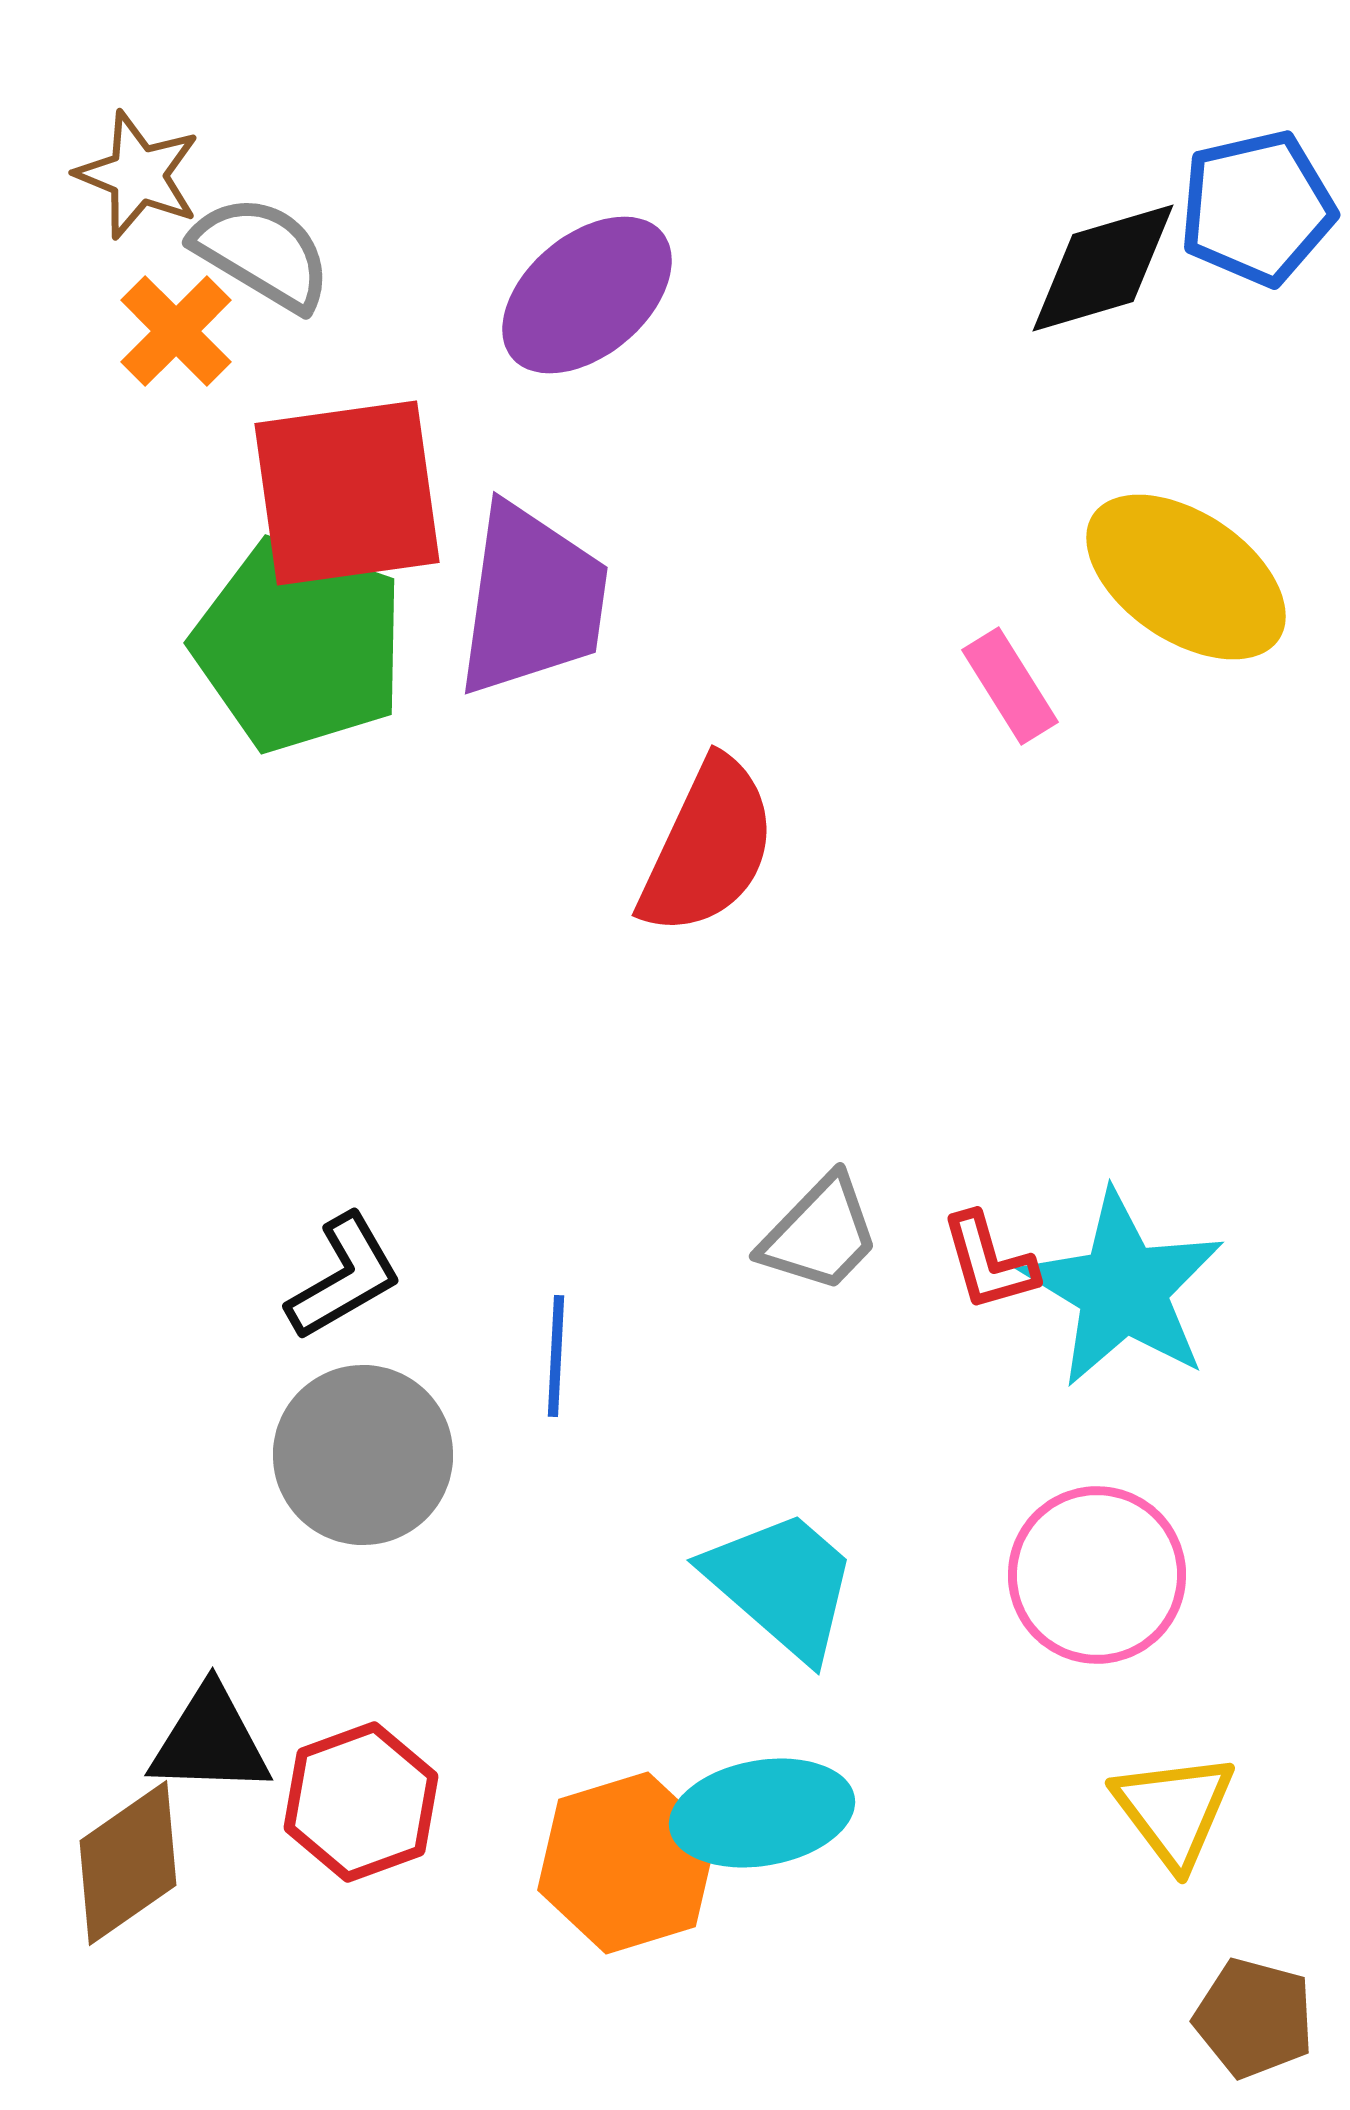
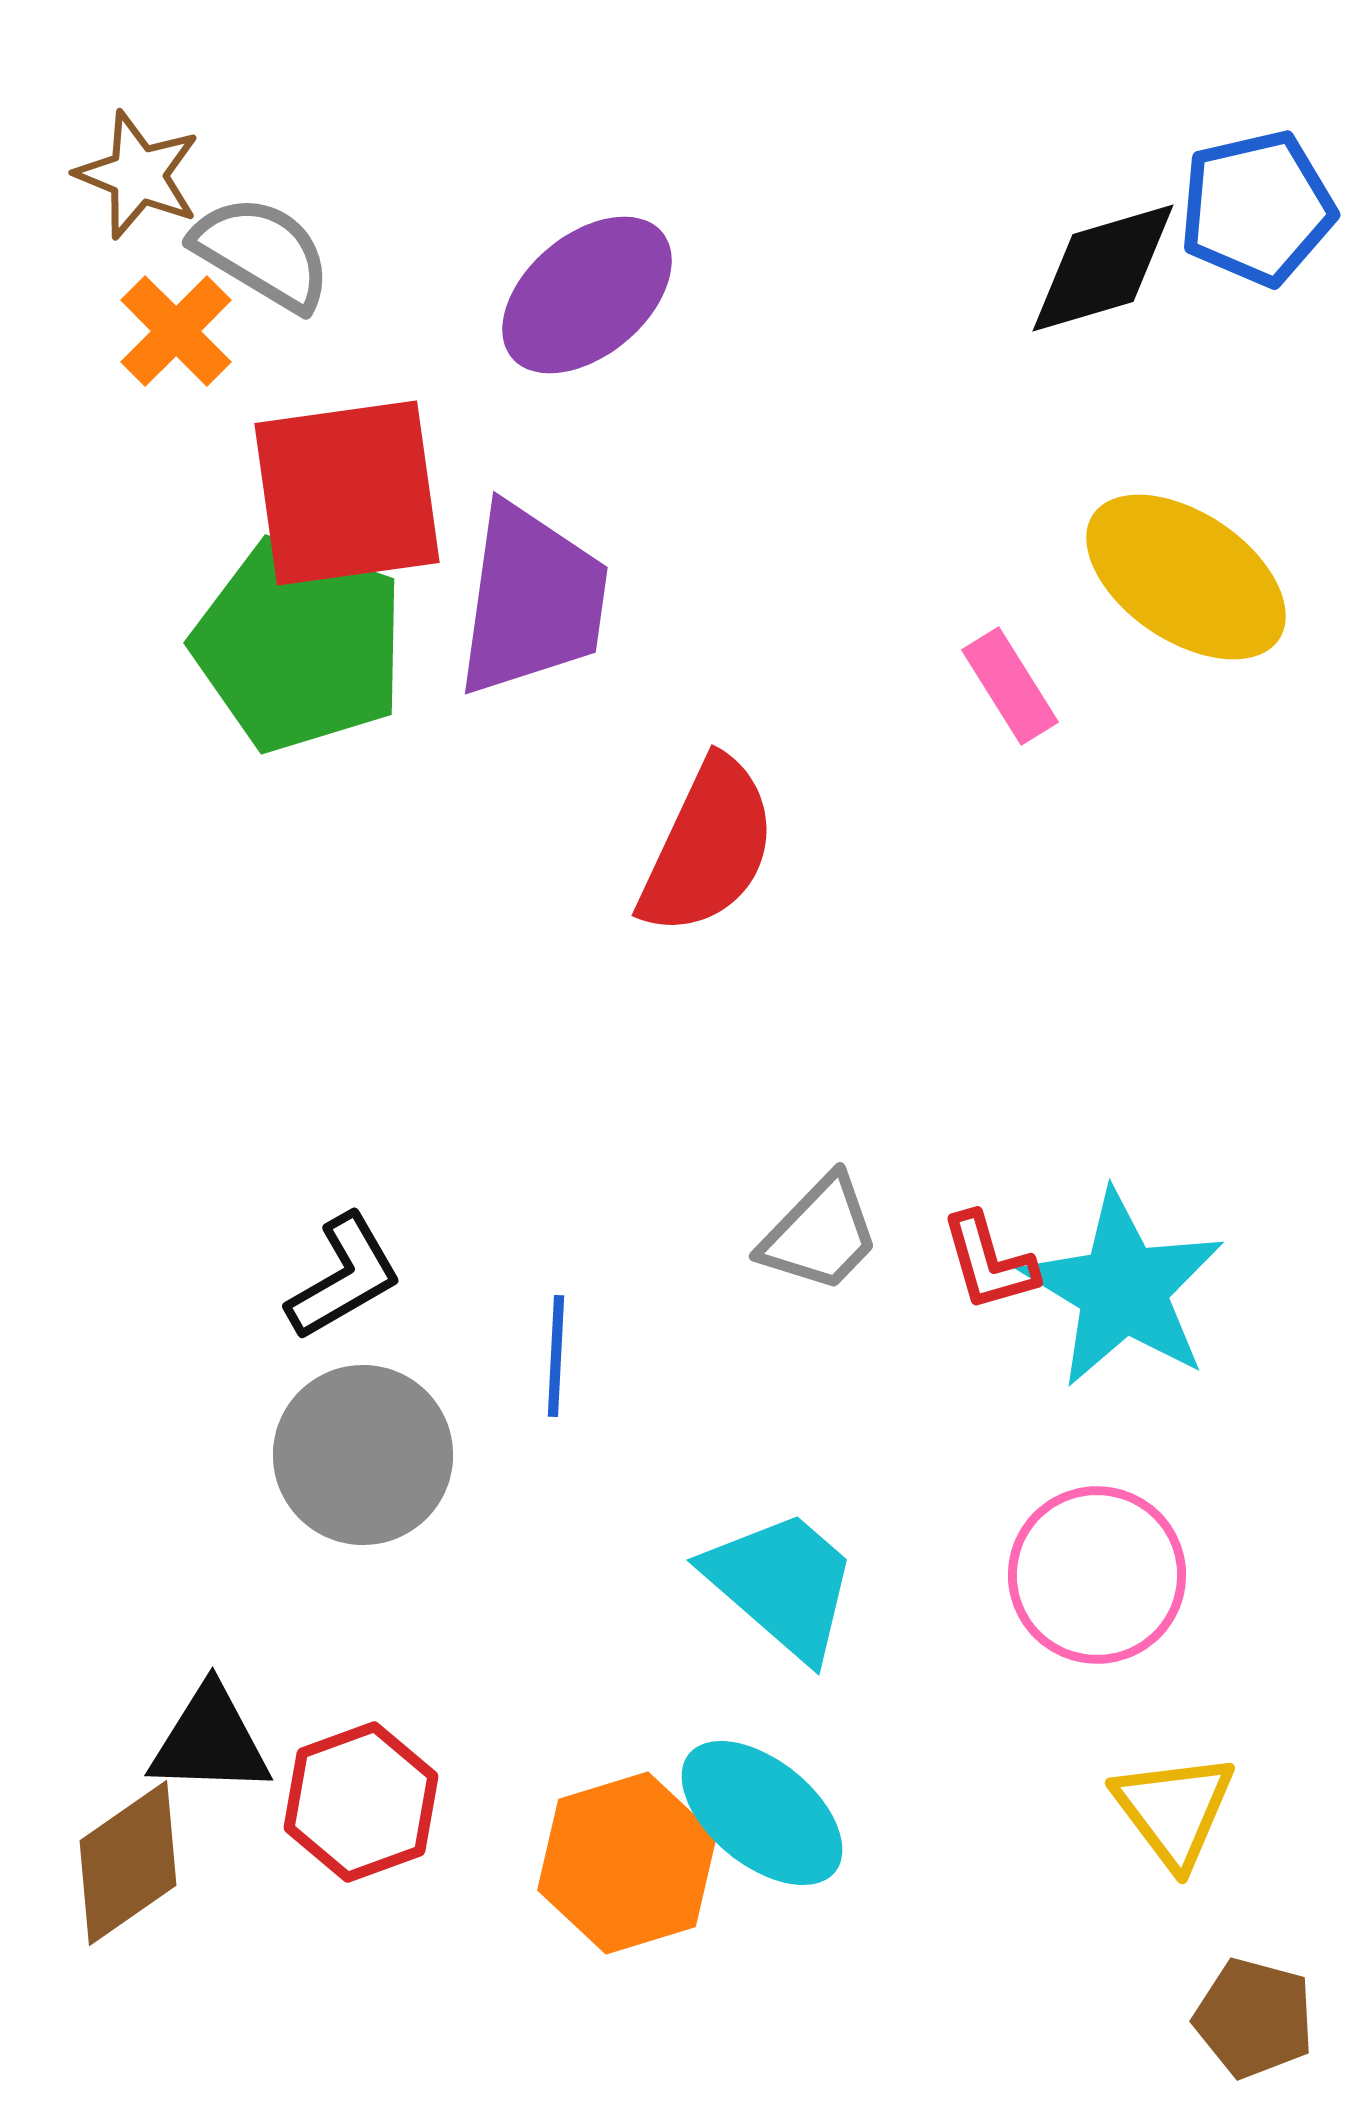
cyan ellipse: rotated 49 degrees clockwise
